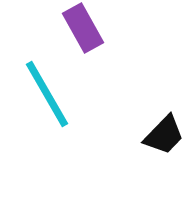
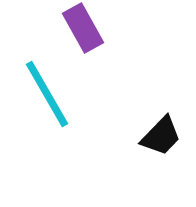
black trapezoid: moved 3 px left, 1 px down
